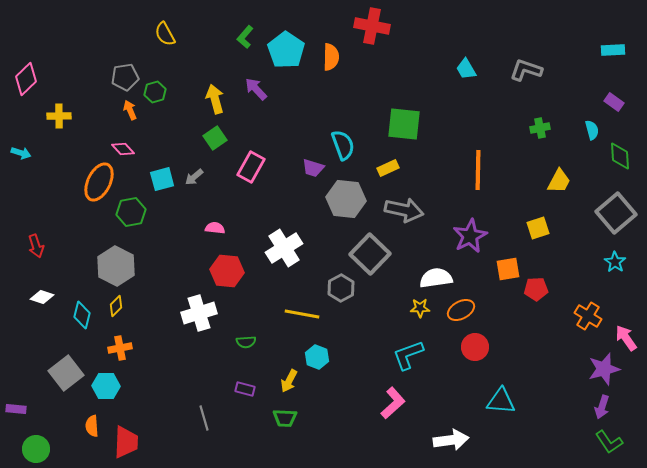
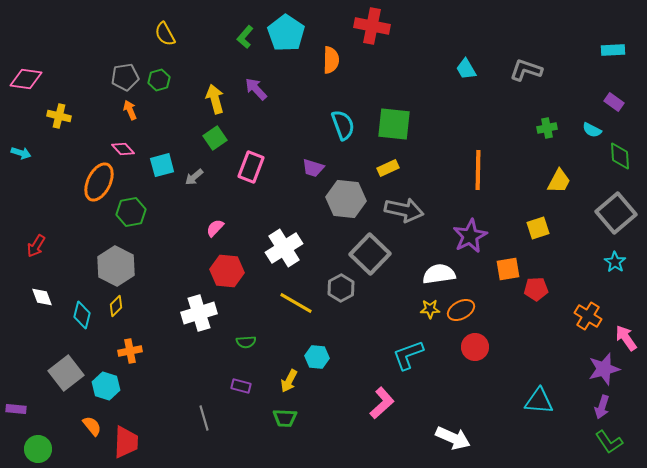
cyan pentagon at (286, 50): moved 17 px up
orange semicircle at (331, 57): moved 3 px down
pink diamond at (26, 79): rotated 52 degrees clockwise
green hexagon at (155, 92): moved 4 px right, 12 px up
yellow cross at (59, 116): rotated 15 degrees clockwise
green square at (404, 124): moved 10 px left
green cross at (540, 128): moved 7 px right
cyan semicircle at (592, 130): rotated 132 degrees clockwise
cyan semicircle at (343, 145): moved 20 px up
pink rectangle at (251, 167): rotated 8 degrees counterclockwise
cyan square at (162, 179): moved 14 px up
pink semicircle at (215, 228): rotated 54 degrees counterclockwise
red arrow at (36, 246): rotated 50 degrees clockwise
white semicircle at (436, 278): moved 3 px right, 4 px up
white diamond at (42, 297): rotated 50 degrees clockwise
yellow star at (420, 308): moved 10 px right, 1 px down
yellow line at (302, 314): moved 6 px left, 11 px up; rotated 20 degrees clockwise
orange cross at (120, 348): moved 10 px right, 3 px down
cyan hexagon at (317, 357): rotated 15 degrees counterclockwise
cyan hexagon at (106, 386): rotated 16 degrees clockwise
purple rectangle at (245, 389): moved 4 px left, 3 px up
cyan triangle at (501, 401): moved 38 px right
pink L-shape at (393, 403): moved 11 px left
orange semicircle at (92, 426): rotated 145 degrees clockwise
white arrow at (451, 440): moved 2 px right, 2 px up; rotated 32 degrees clockwise
green circle at (36, 449): moved 2 px right
